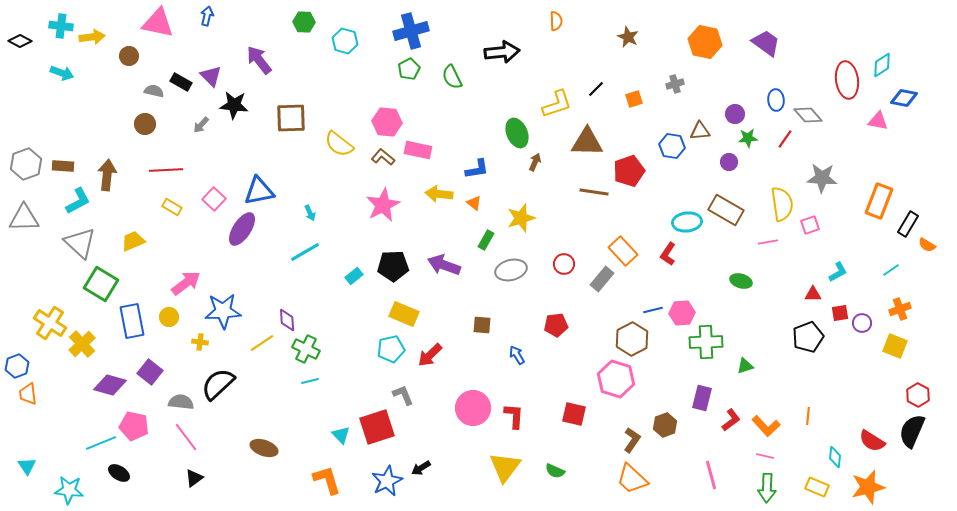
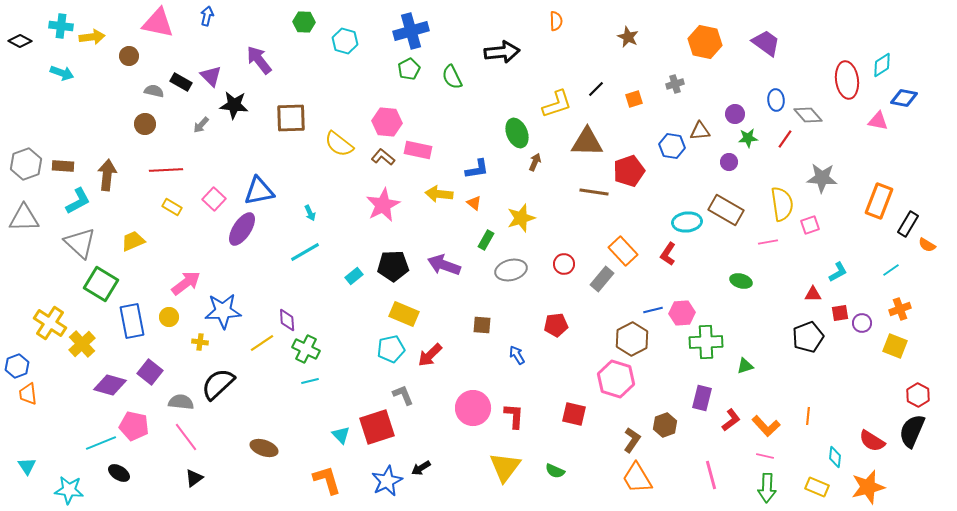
orange trapezoid at (632, 479): moved 5 px right, 1 px up; rotated 16 degrees clockwise
